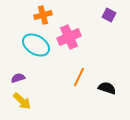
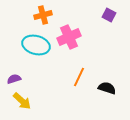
cyan ellipse: rotated 16 degrees counterclockwise
purple semicircle: moved 4 px left, 1 px down
